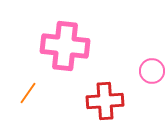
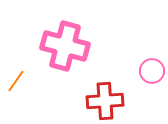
pink cross: rotated 9 degrees clockwise
orange line: moved 12 px left, 12 px up
